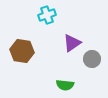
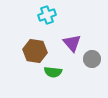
purple triangle: rotated 36 degrees counterclockwise
brown hexagon: moved 13 px right
green semicircle: moved 12 px left, 13 px up
